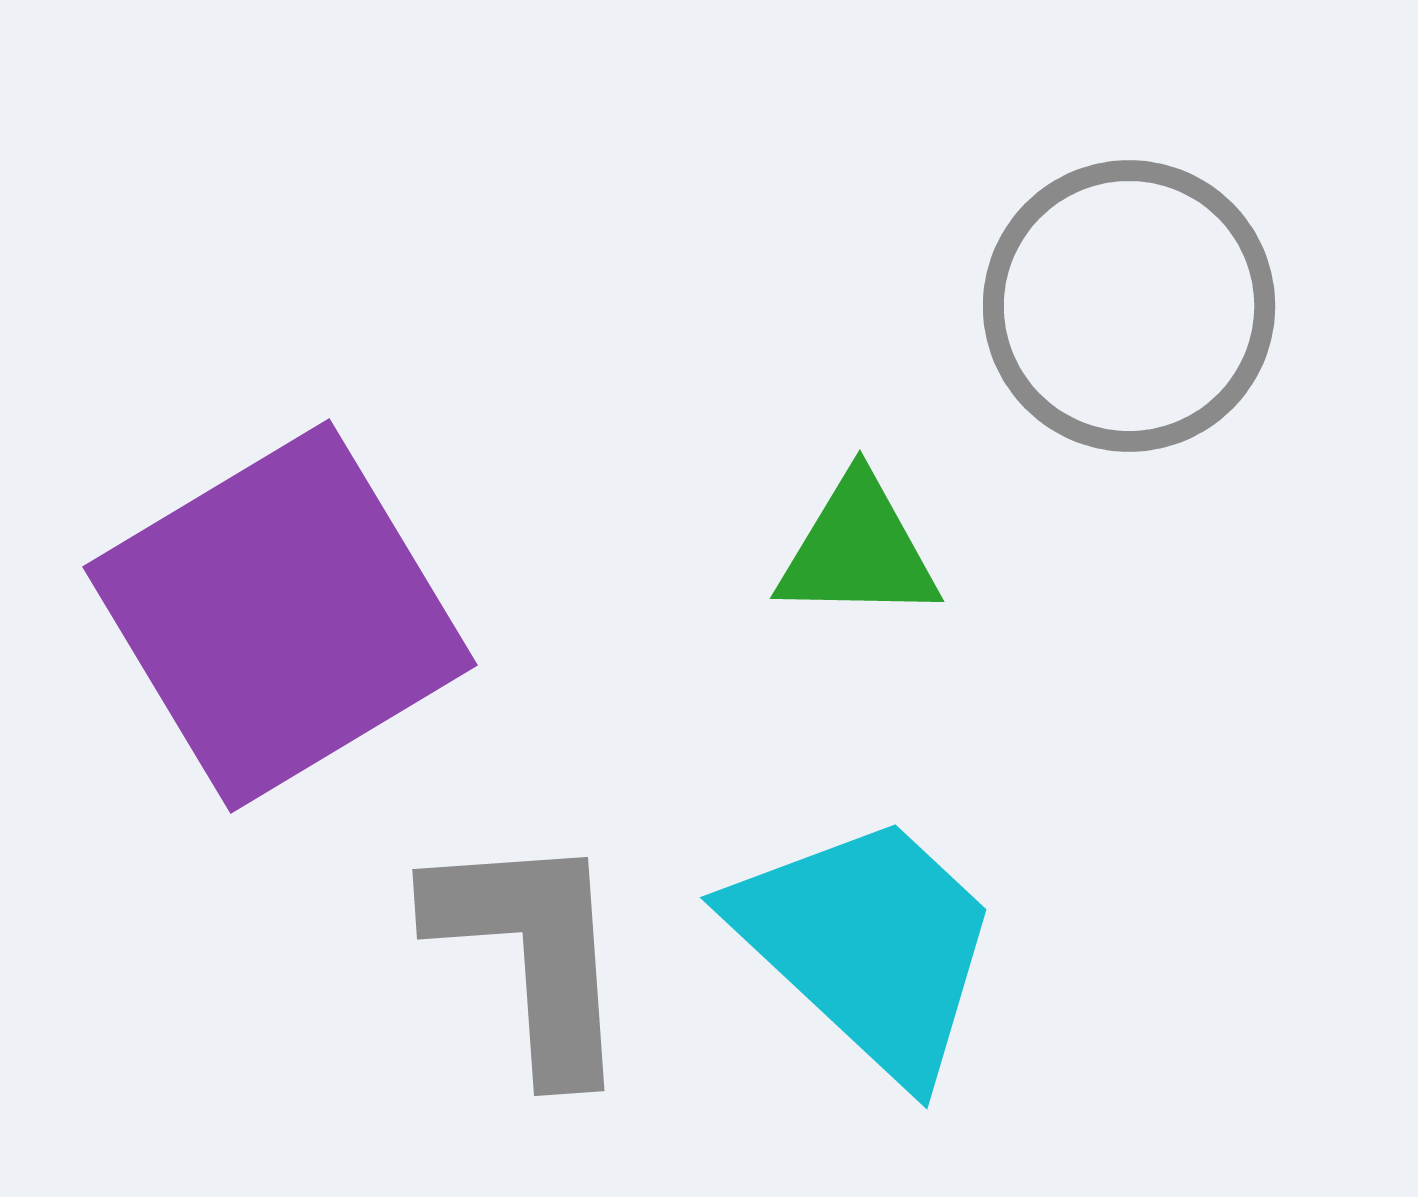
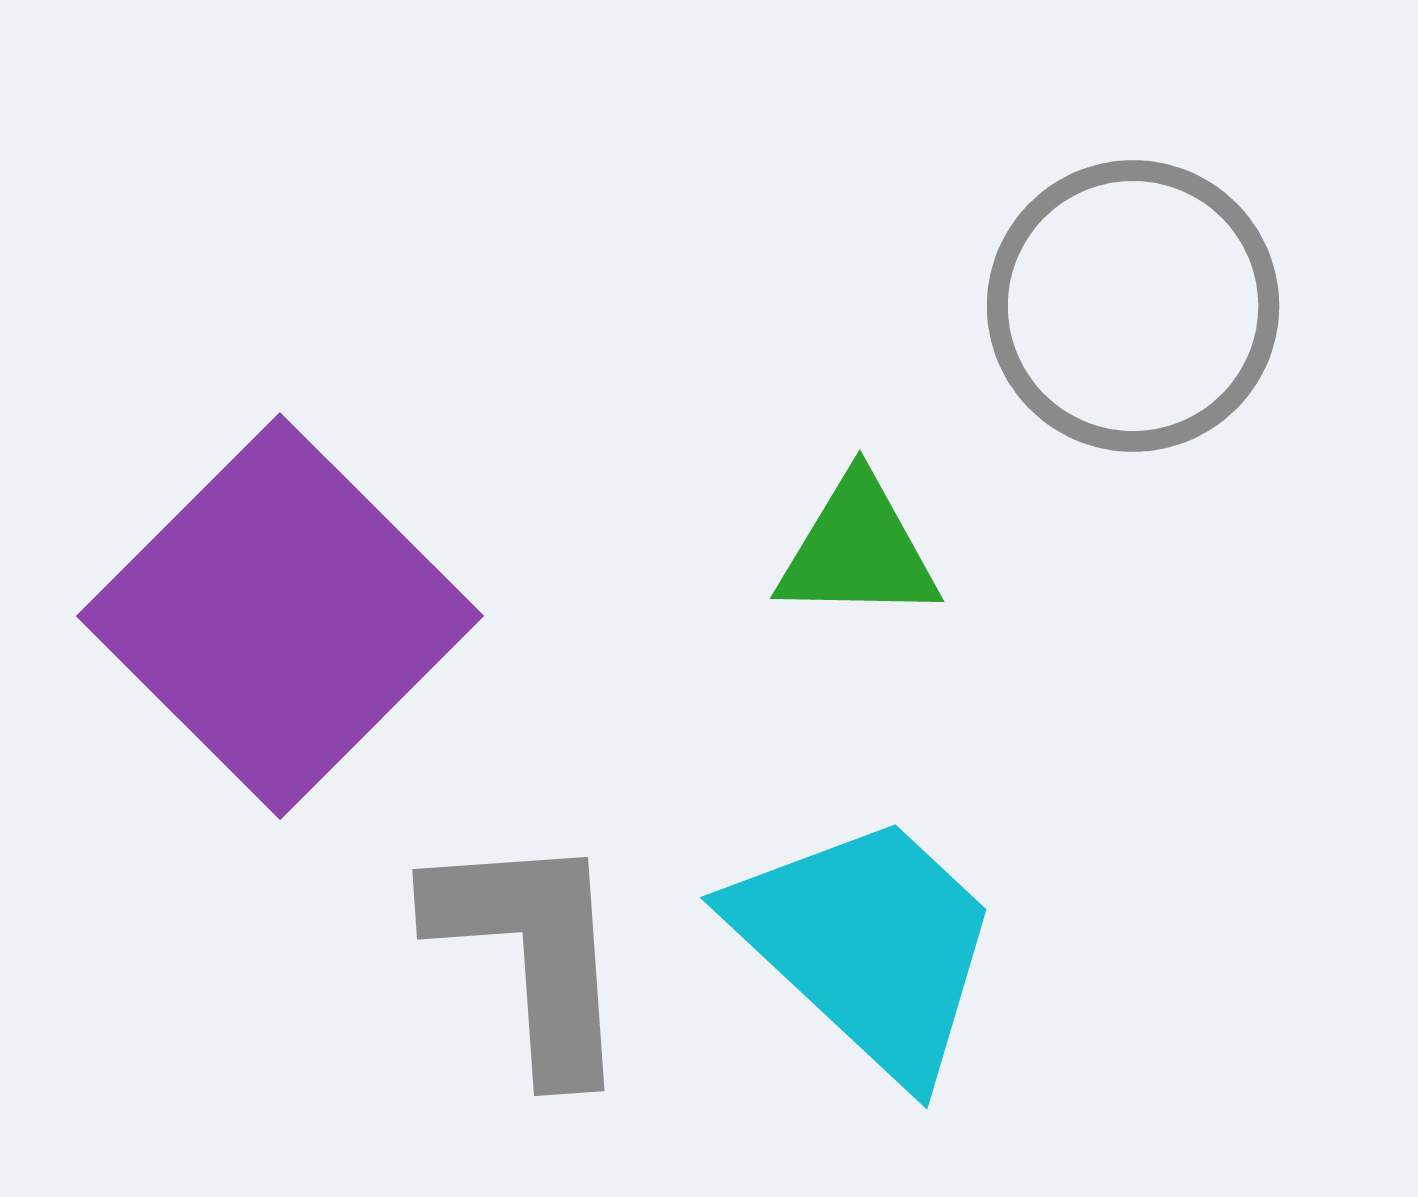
gray circle: moved 4 px right
purple square: rotated 14 degrees counterclockwise
